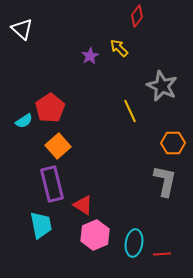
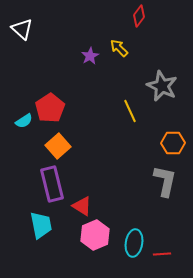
red diamond: moved 2 px right
red triangle: moved 1 px left, 1 px down
